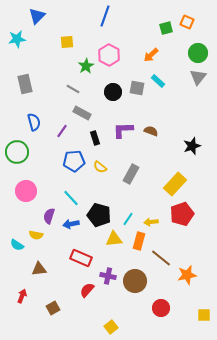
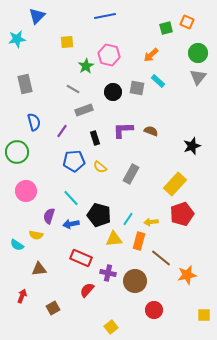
blue line at (105, 16): rotated 60 degrees clockwise
pink hexagon at (109, 55): rotated 15 degrees counterclockwise
gray rectangle at (82, 113): moved 2 px right, 3 px up; rotated 48 degrees counterclockwise
purple cross at (108, 276): moved 3 px up
red circle at (161, 308): moved 7 px left, 2 px down
